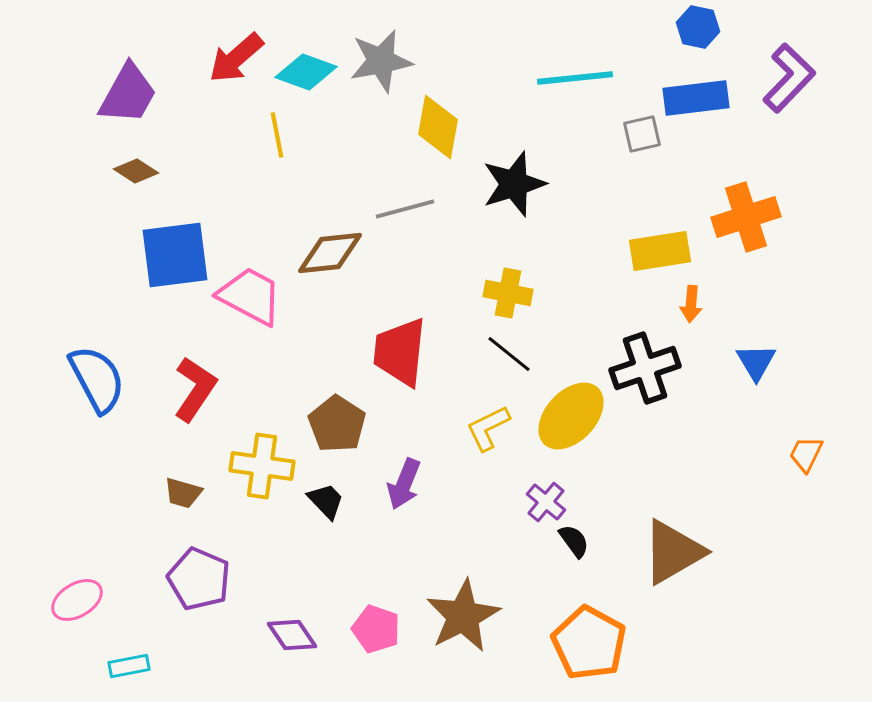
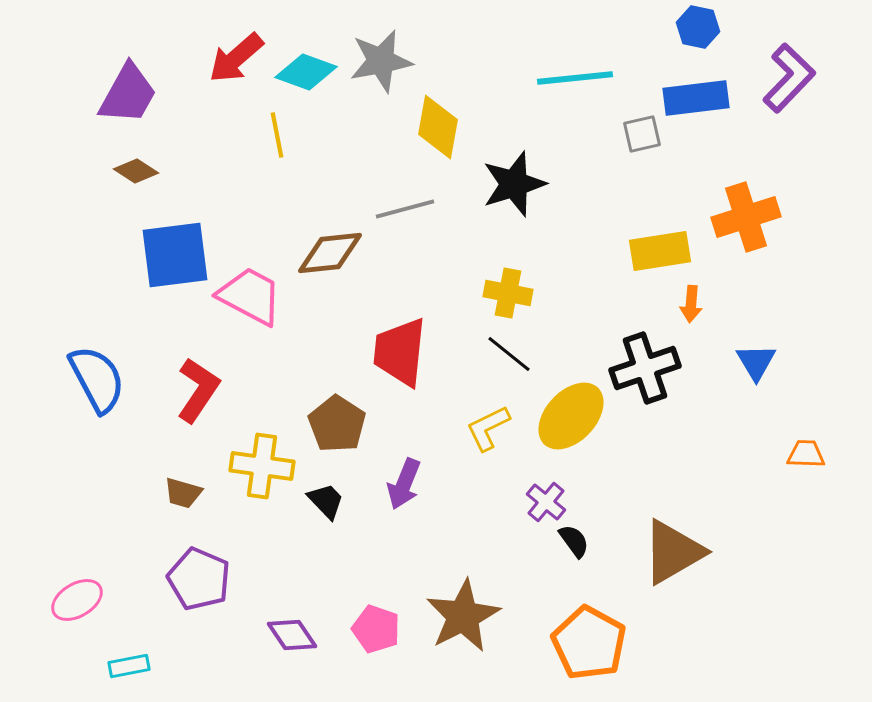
red L-shape at (195, 389): moved 3 px right, 1 px down
orange trapezoid at (806, 454): rotated 66 degrees clockwise
